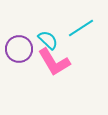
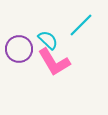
cyan line: moved 3 px up; rotated 12 degrees counterclockwise
